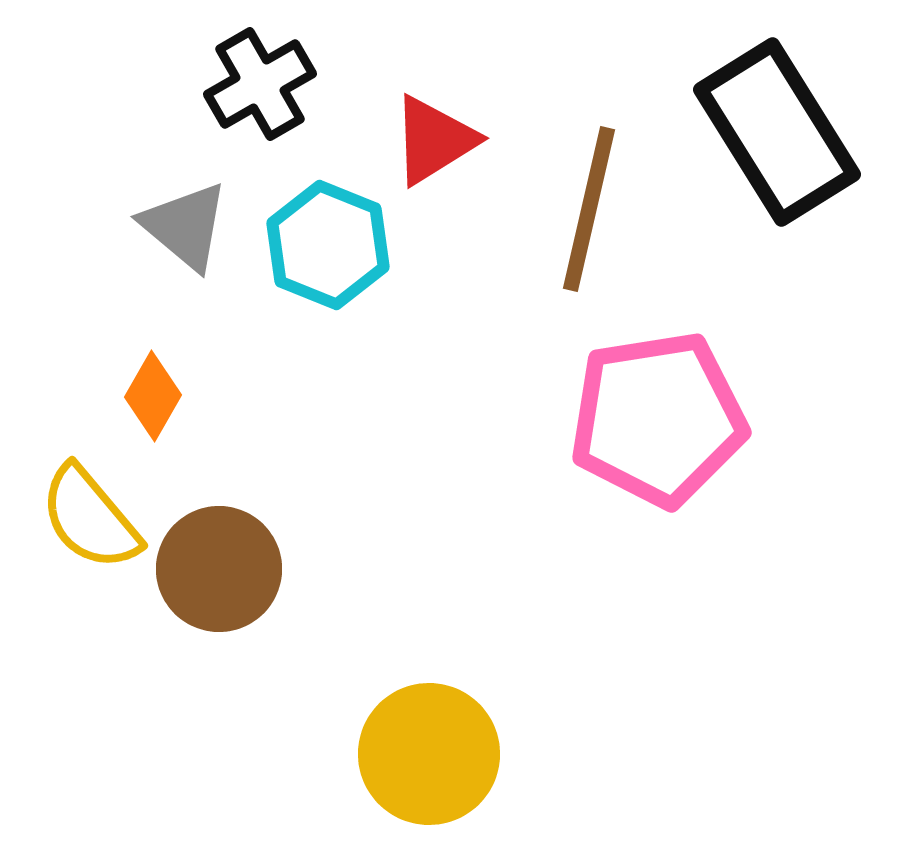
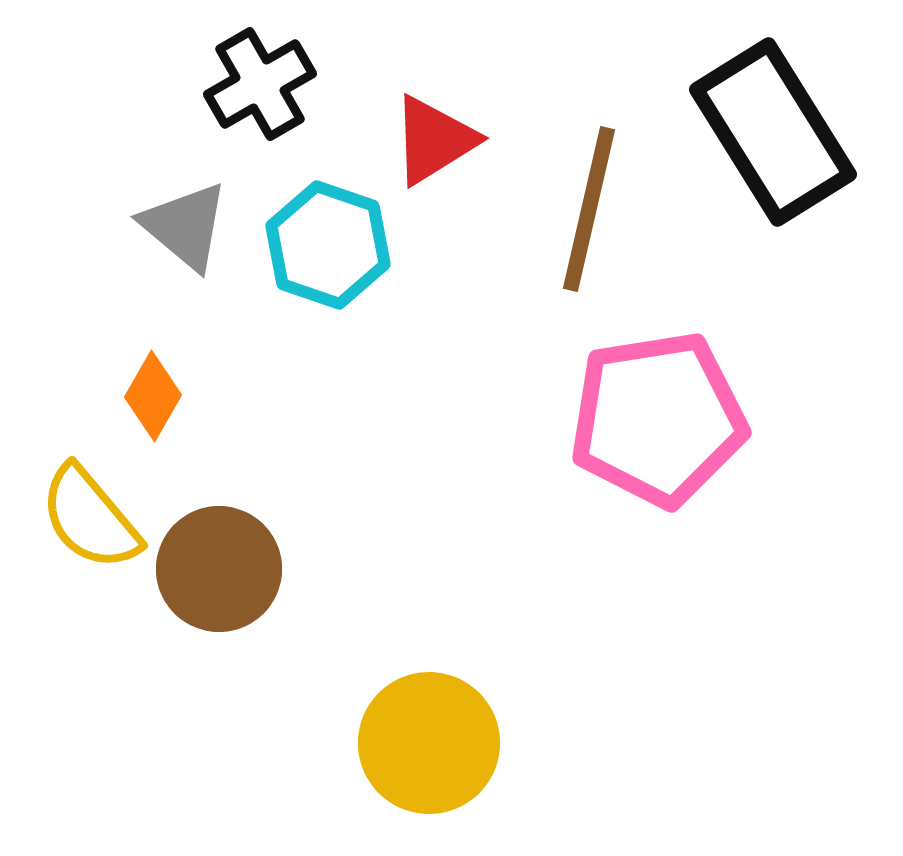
black rectangle: moved 4 px left
cyan hexagon: rotated 3 degrees counterclockwise
yellow circle: moved 11 px up
